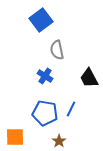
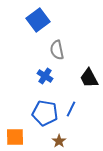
blue square: moved 3 px left
